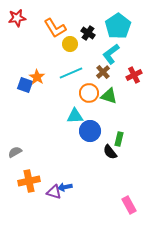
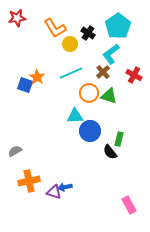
red cross: rotated 35 degrees counterclockwise
gray semicircle: moved 1 px up
